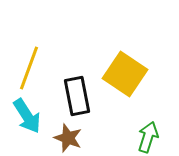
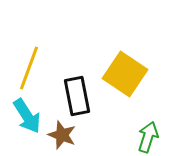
brown star: moved 6 px left, 3 px up
